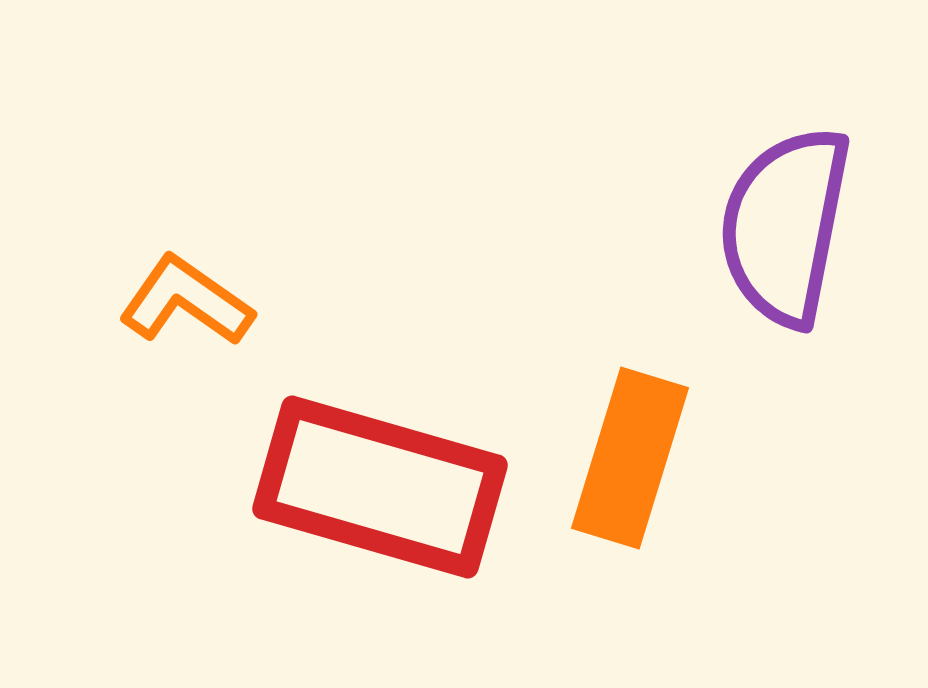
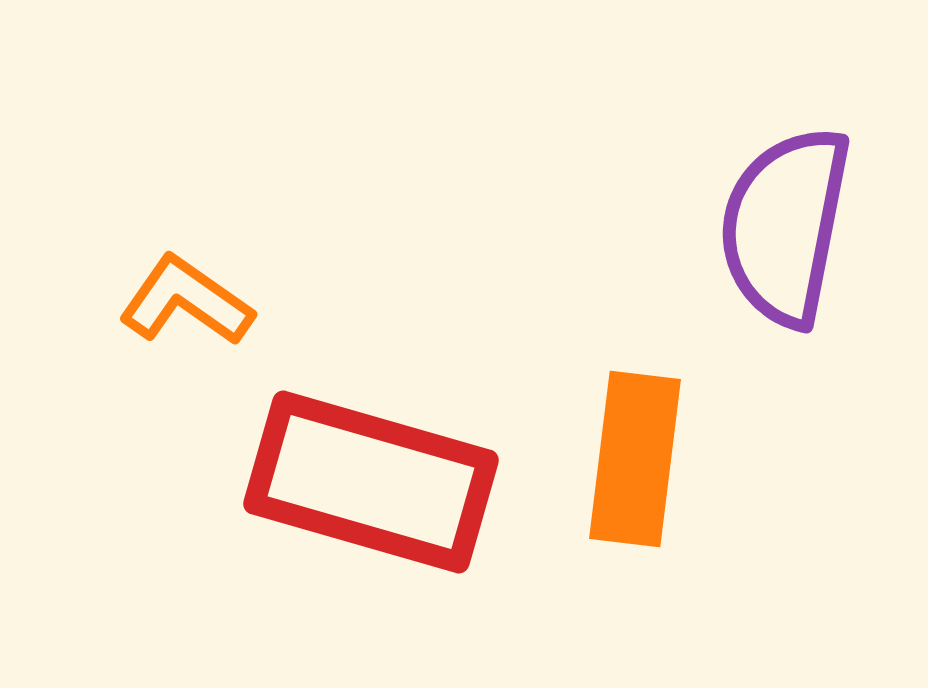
orange rectangle: moved 5 px right, 1 px down; rotated 10 degrees counterclockwise
red rectangle: moved 9 px left, 5 px up
